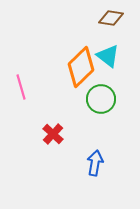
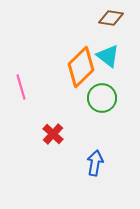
green circle: moved 1 px right, 1 px up
